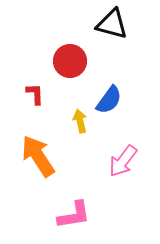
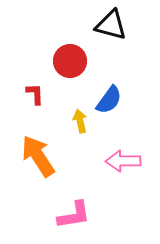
black triangle: moved 1 px left, 1 px down
pink arrow: rotated 52 degrees clockwise
